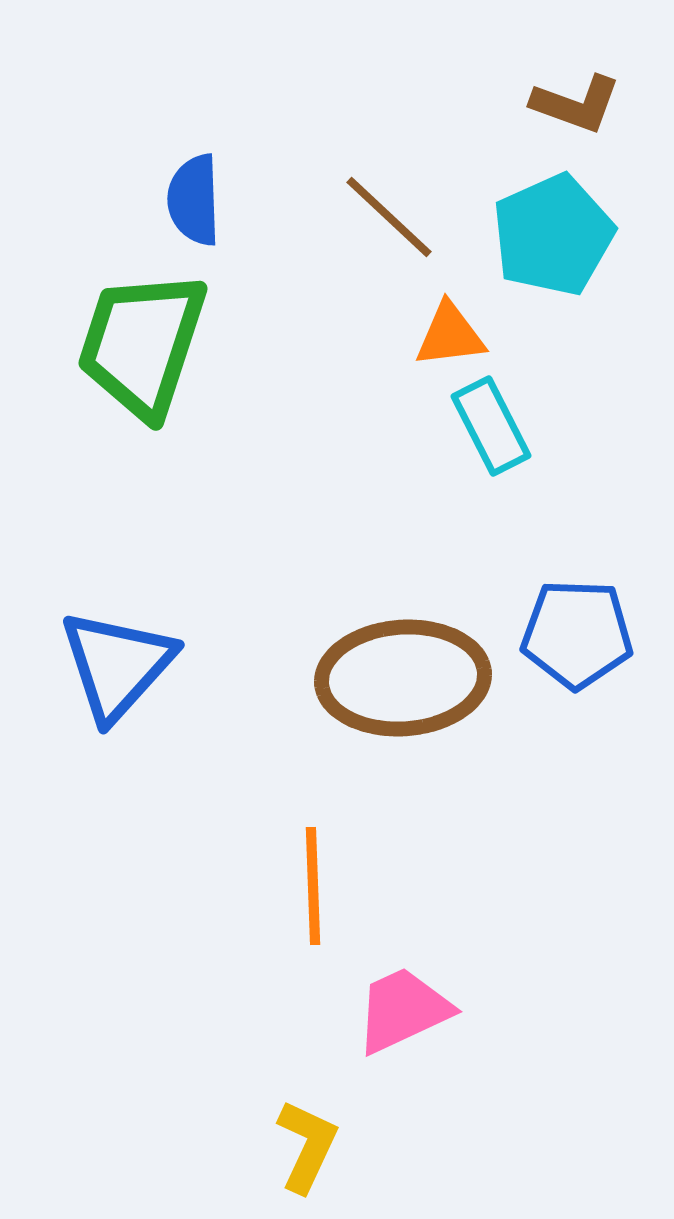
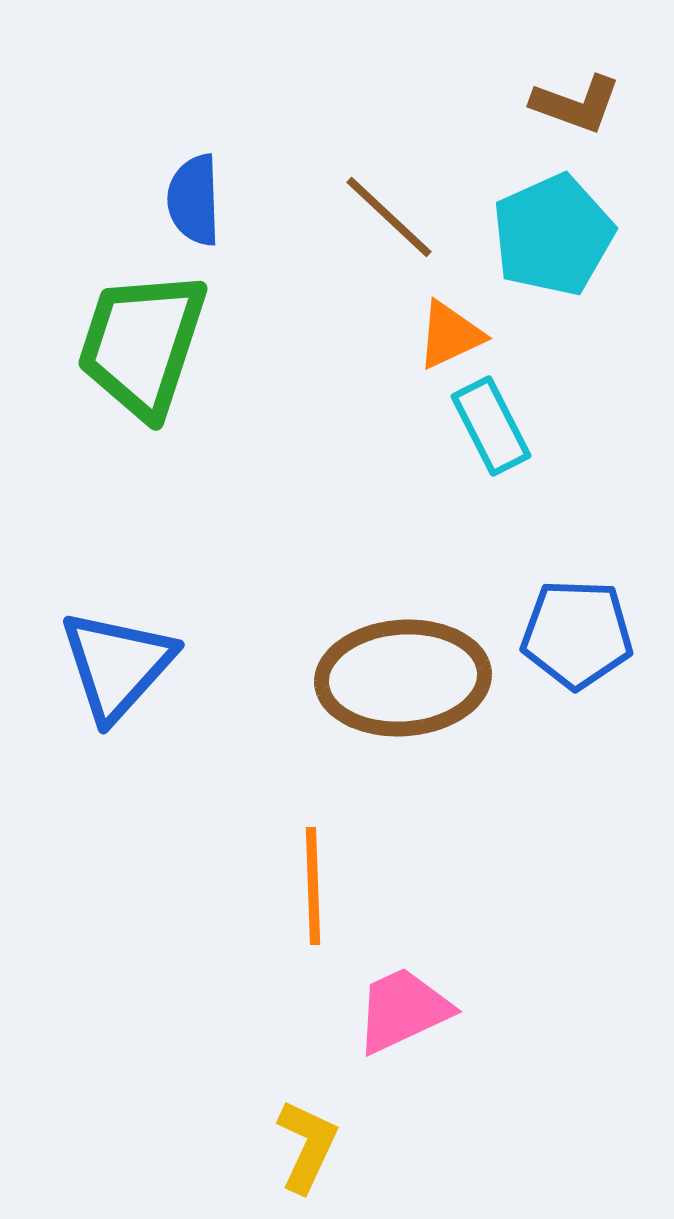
orange triangle: rotated 18 degrees counterclockwise
